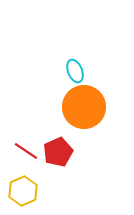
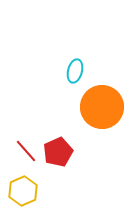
cyan ellipse: rotated 35 degrees clockwise
orange circle: moved 18 px right
red line: rotated 15 degrees clockwise
